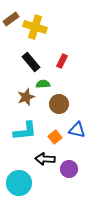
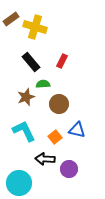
cyan L-shape: moved 1 px left; rotated 110 degrees counterclockwise
